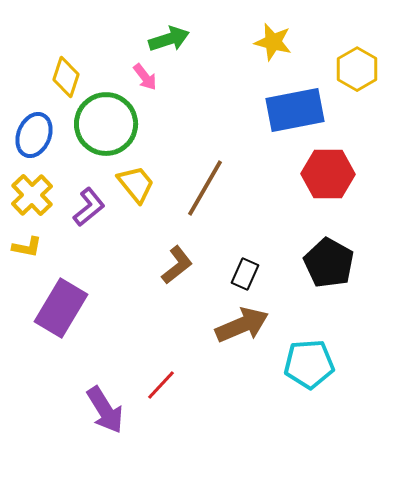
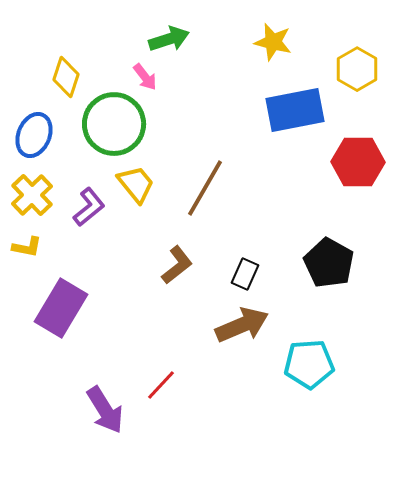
green circle: moved 8 px right
red hexagon: moved 30 px right, 12 px up
